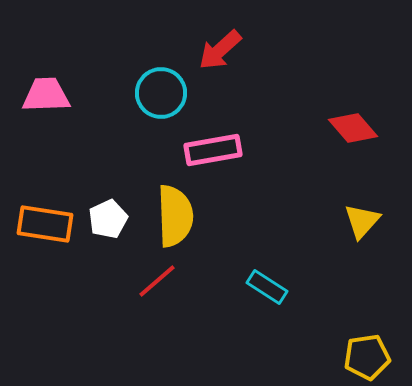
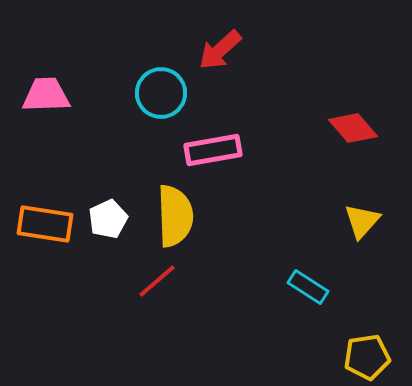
cyan rectangle: moved 41 px right
